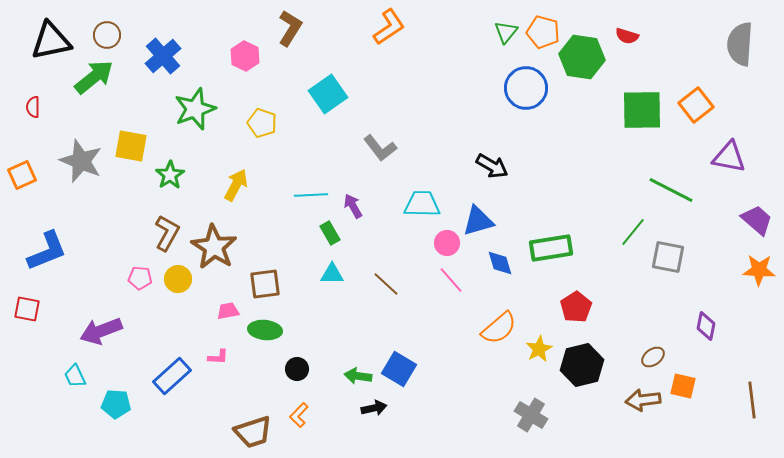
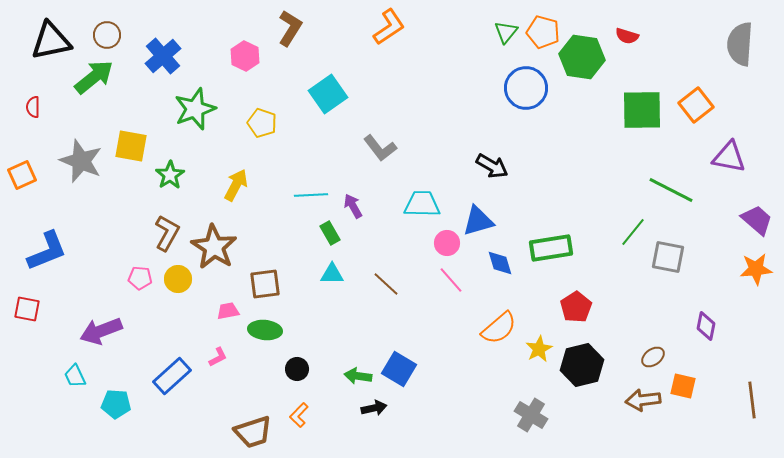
orange star at (759, 270): moved 3 px left, 1 px up; rotated 8 degrees counterclockwise
pink L-shape at (218, 357): rotated 30 degrees counterclockwise
